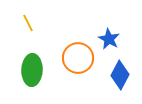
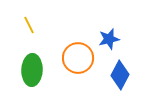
yellow line: moved 1 px right, 2 px down
blue star: rotated 30 degrees clockwise
